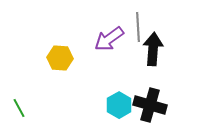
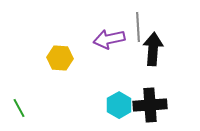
purple arrow: rotated 24 degrees clockwise
black cross: rotated 20 degrees counterclockwise
